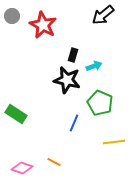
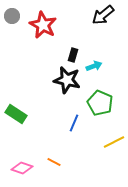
yellow line: rotated 20 degrees counterclockwise
